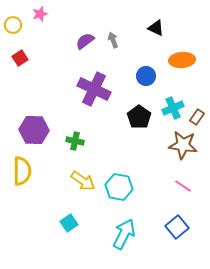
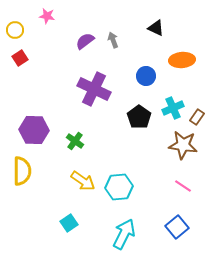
pink star: moved 7 px right, 2 px down; rotated 28 degrees clockwise
yellow circle: moved 2 px right, 5 px down
green cross: rotated 24 degrees clockwise
cyan hexagon: rotated 16 degrees counterclockwise
